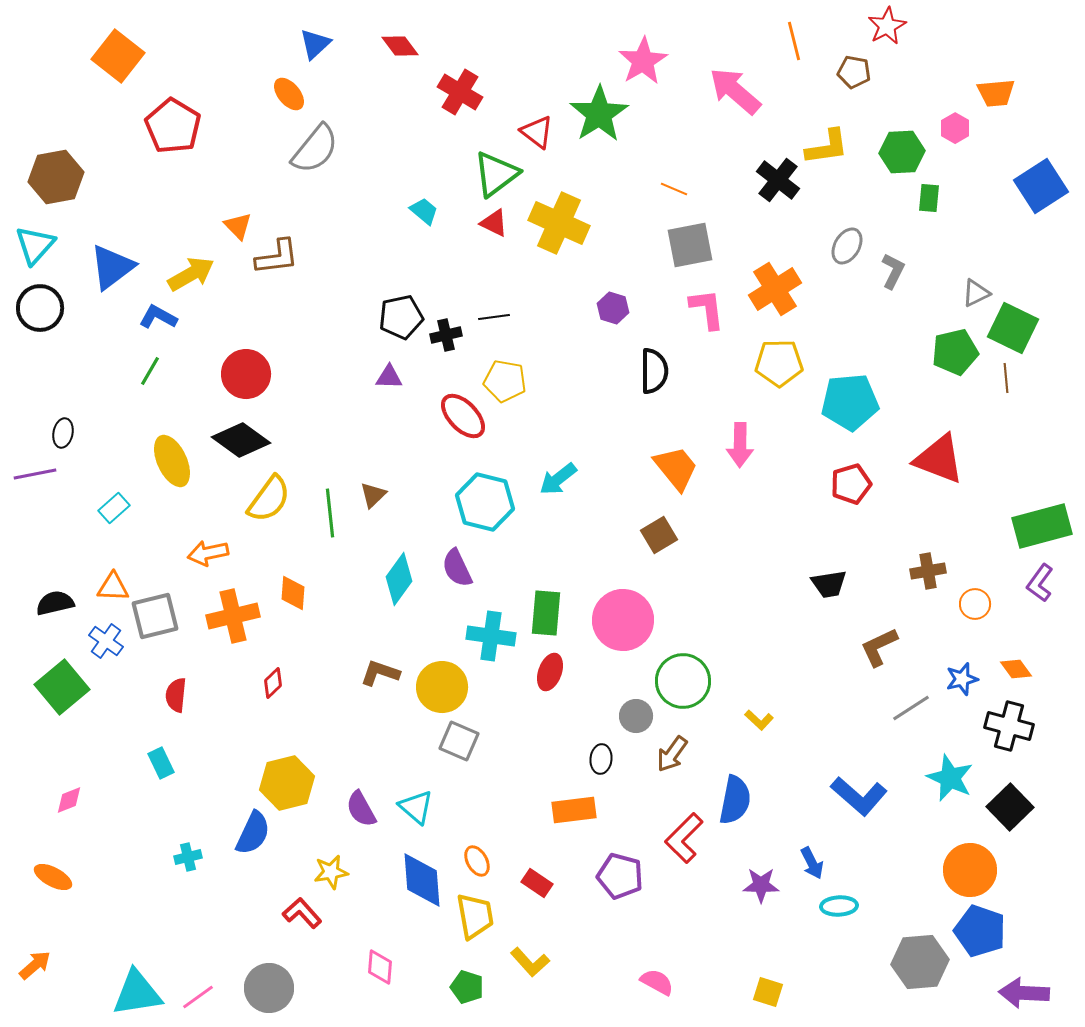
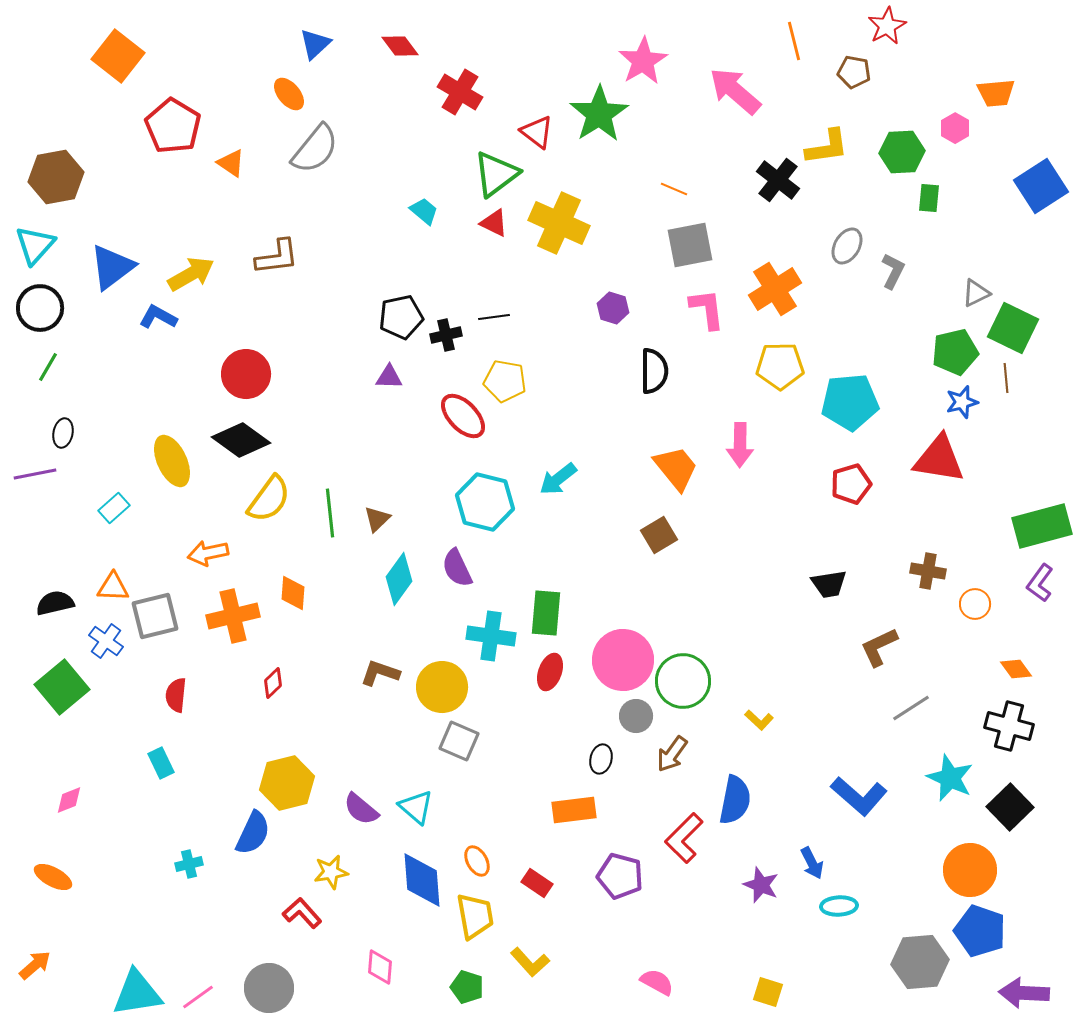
orange triangle at (238, 226): moved 7 px left, 63 px up; rotated 12 degrees counterclockwise
yellow pentagon at (779, 363): moved 1 px right, 3 px down
green line at (150, 371): moved 102 px left, 4 px up
red triangle at (939, 459): rotated 12 degrees counterclockwise
brown triangle at (373, 495): moved 4 px right, 24 px down
brown cross at (928, 571): rotated 20 degrees clockwise
pink circle at (623, 620): moved 40 px down
blue star at (962, 679): moved 277 px up
black ellipse at (601, 759): rotated 8 degrees clockwise
purple semicircle at (361, 809): rotated 21 degrees counterclockwise
cyan cross at (188, 857): moved 1 px right, 7 px down
purple star at (761, 885): rotated 21 degrees clockwise
